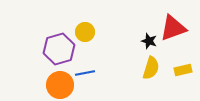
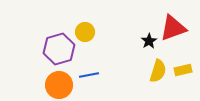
black star: rotated 21 degrees clockwise
yellow semicircle: moved 7 px right, 3 px down
blue line: moved 4 px right, 2 px down
orange circle: moved 1 px left
